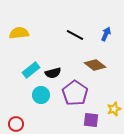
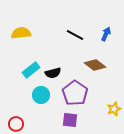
yellow semicircle: moved 2 px right
purple square: moved 21 px left
